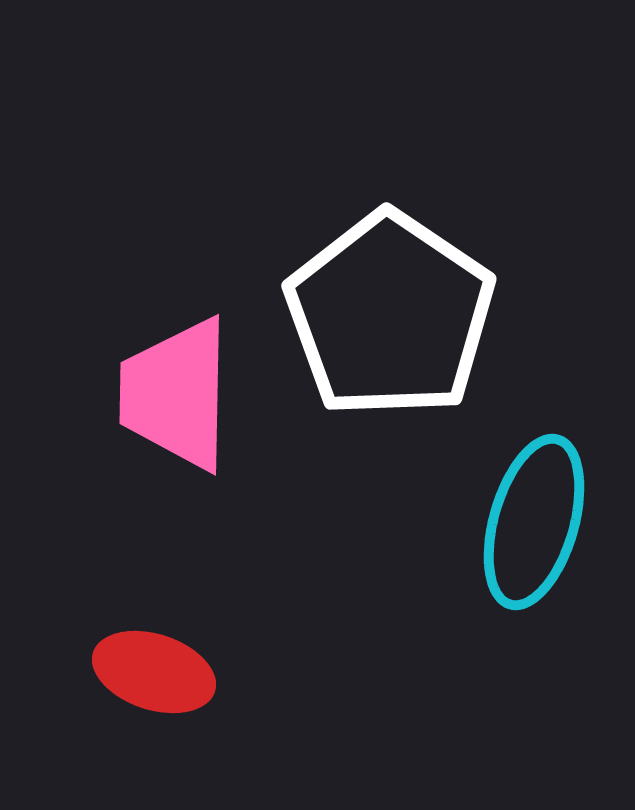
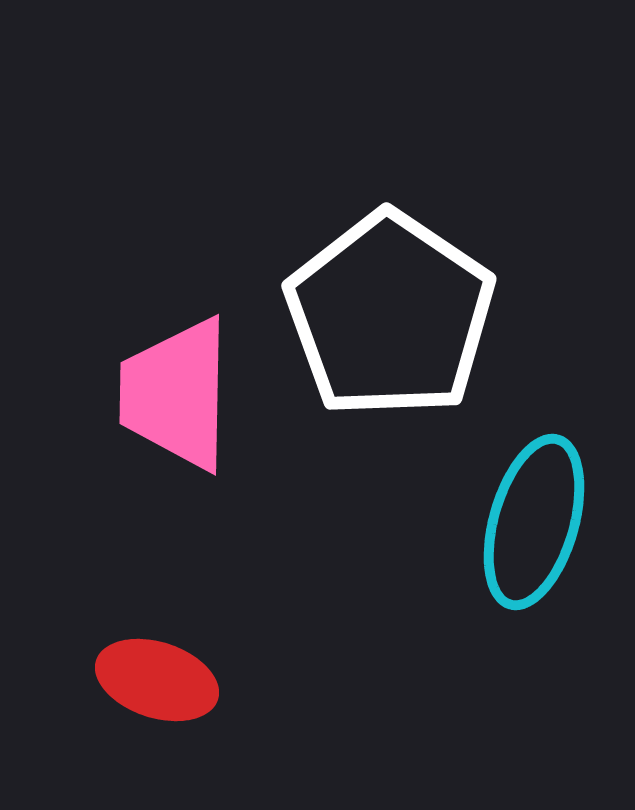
red ellipse: moved 3 px right, 8 px down
